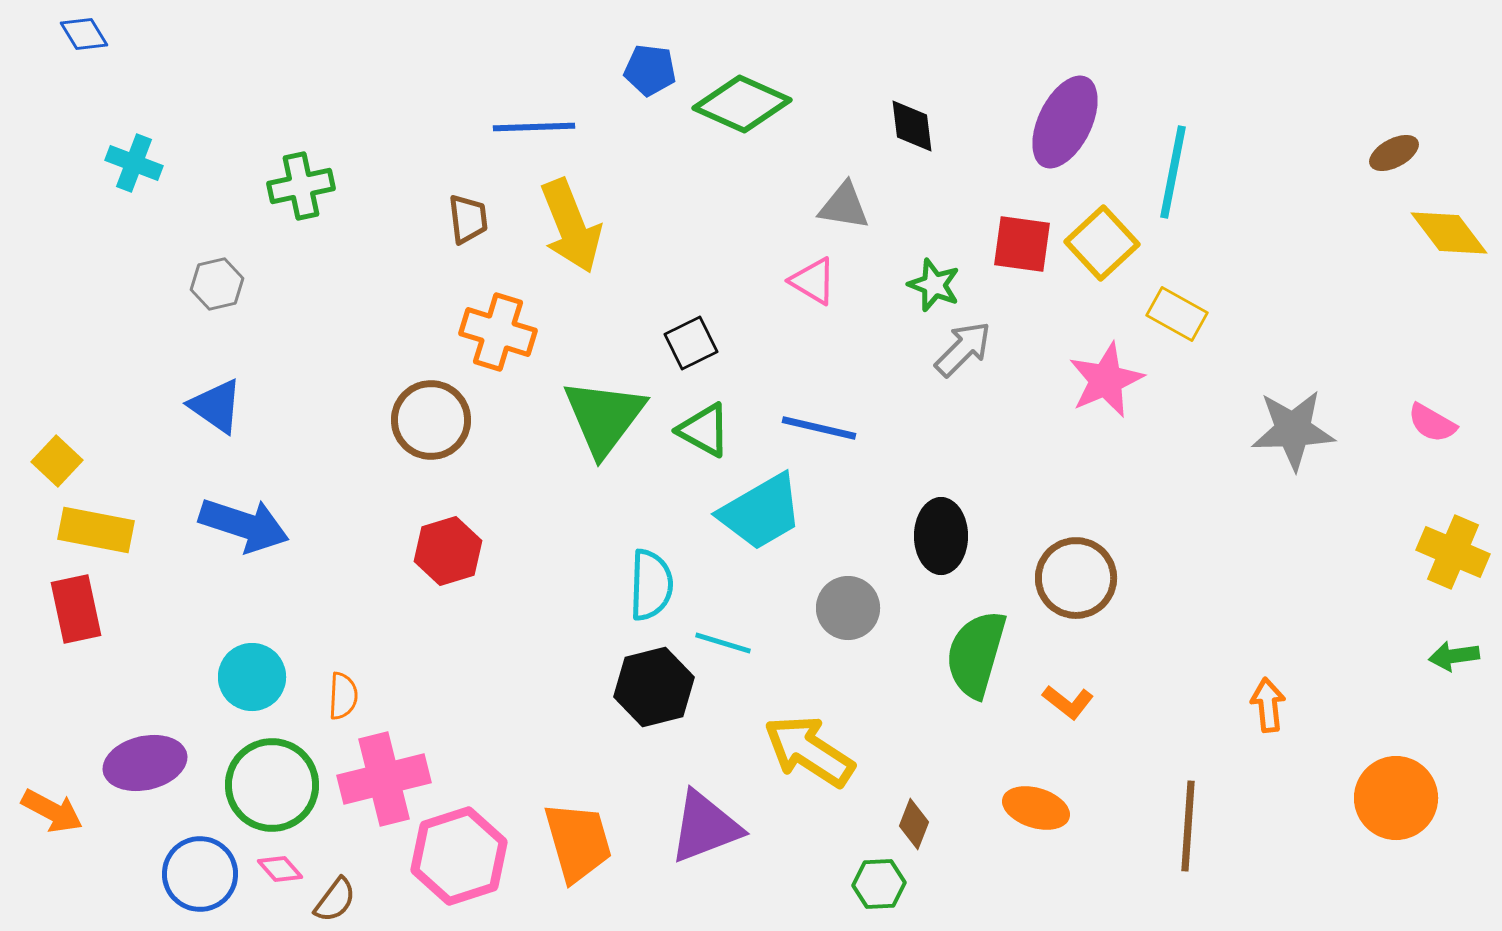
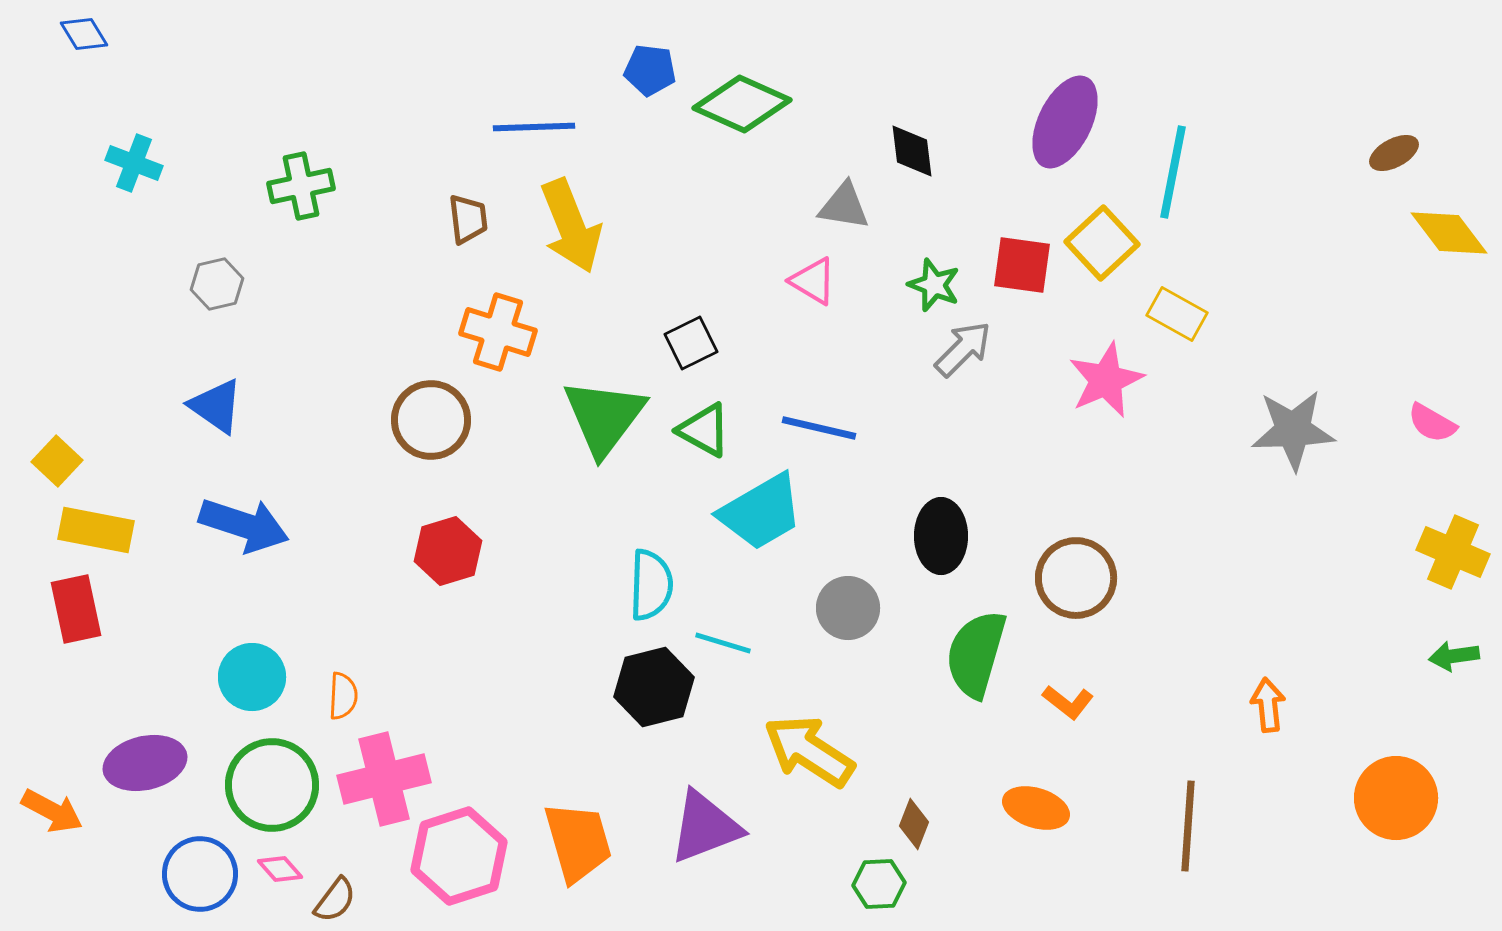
black diamond at (912, 126): moved 25 px down
red square at (1022, 244): moved 21 px down
